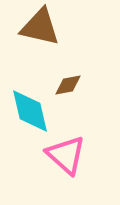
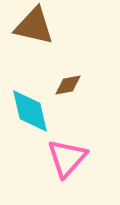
brown triangle: moved 6 px left, 1 px up
pink triangle: moved 1 px right, 3 px down; rotated 30 degrees clockwise
